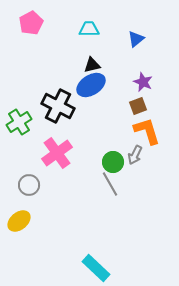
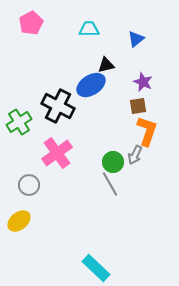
black triangle: moved 14 px right
brown square: rotated 12 degrees clockwise
orange L-shape: rotated 36 degrees clockwise
